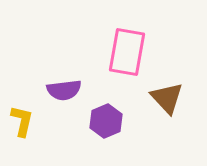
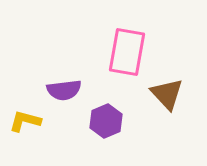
brown triangle: moved 4 px up
yellow L-shape: moved 3 px right; rotated 88 degrees counterclockwise
